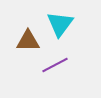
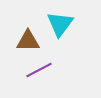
purple line: moved 16 px left, 5 px down
